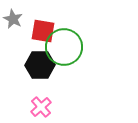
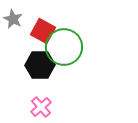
red square: rotated 20 degrees clockwise
